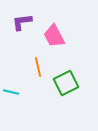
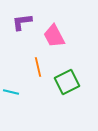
green square: moved 1 px right, 1 px up
